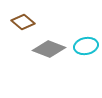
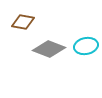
brown diamond: rotated 30 degrees counterclockwise
